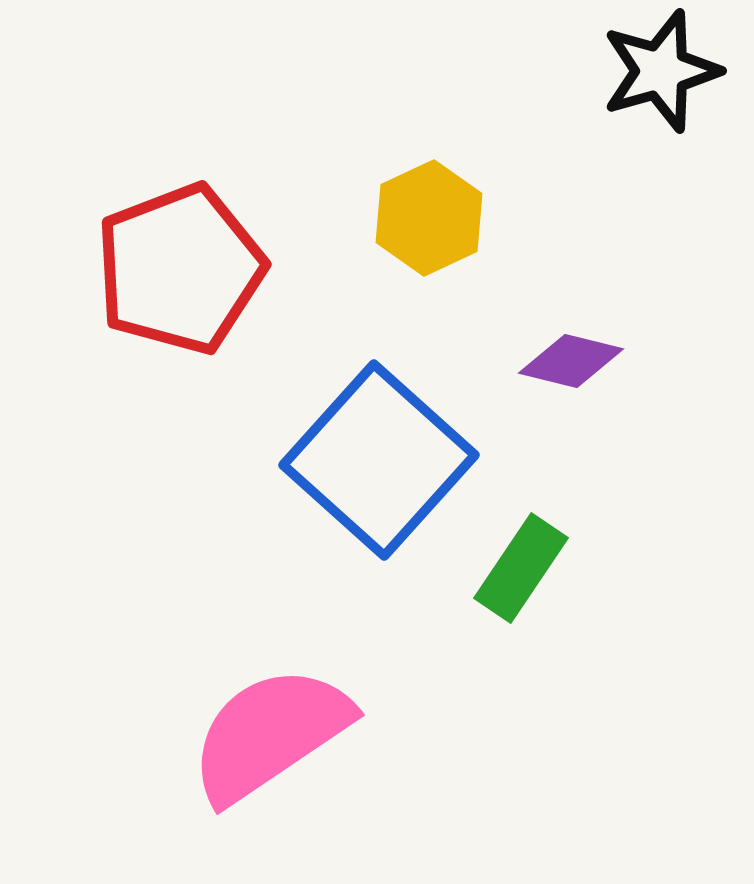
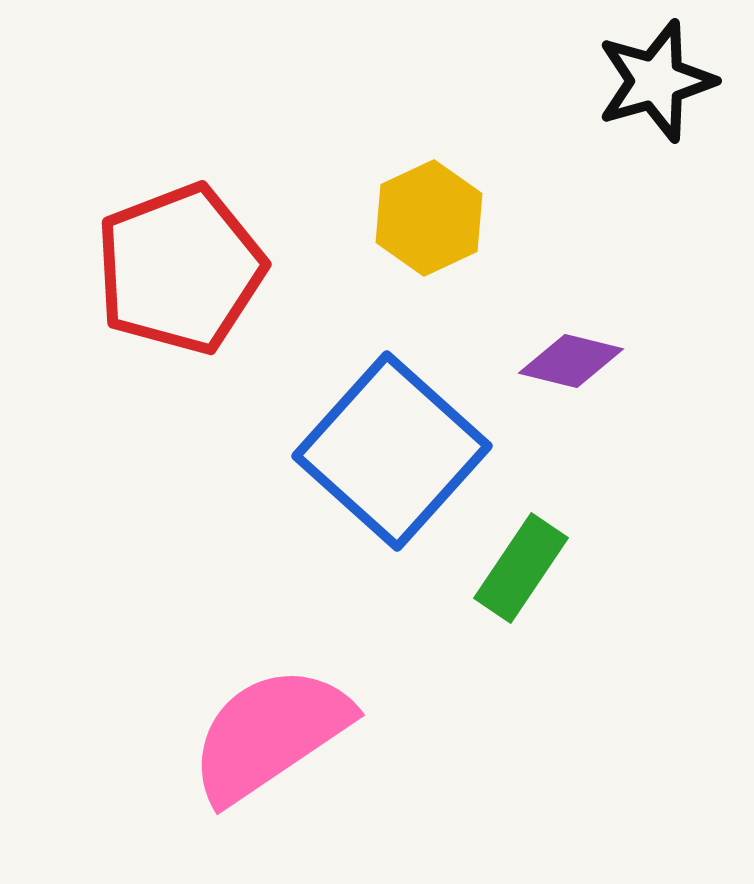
black star: moved 5 px left, 10 px down
blue square: moved 13 px right, 9 px up
